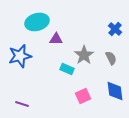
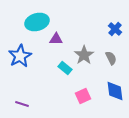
blue star: rotated 15 degrees counterclockwise
cyan rectangle: moved 2 px left, 1 px up; rotated 16 degrees clockwise
